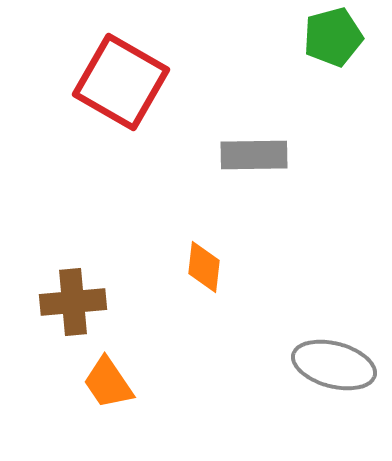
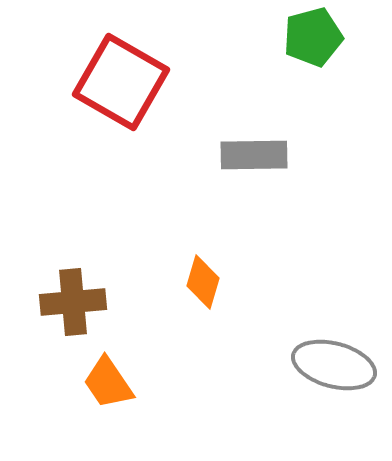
green pentagon: moved 20 px left
orange diamond: moved 1 px left, 15 px down; rotated 10 degrees clockwise
